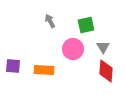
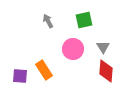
gray arrow: moved 2 px left
green square: moved 2 px left, 5 px up
purple square: moved 7 px right, 10 px down
orange rectangle: rotated 54 degrees clockwise
